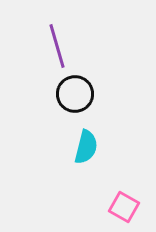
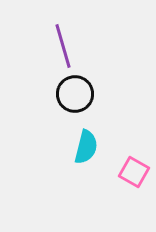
purple line: moved 6 px right
pink square: moved 10 px right, 35 px up
